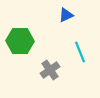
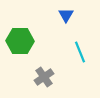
blue triangle: rotated 35 degrees counterclockwise
gray cross: moved 6 px left, 7 px down
